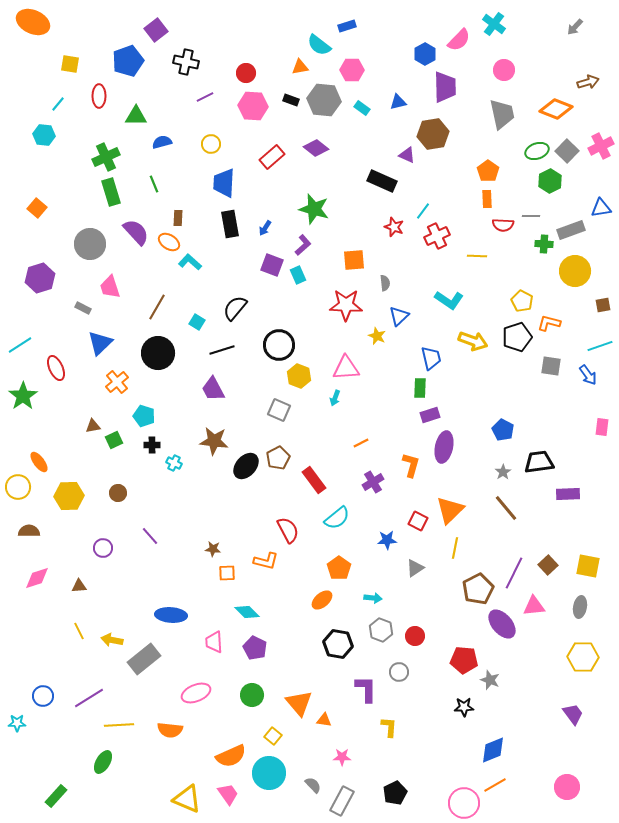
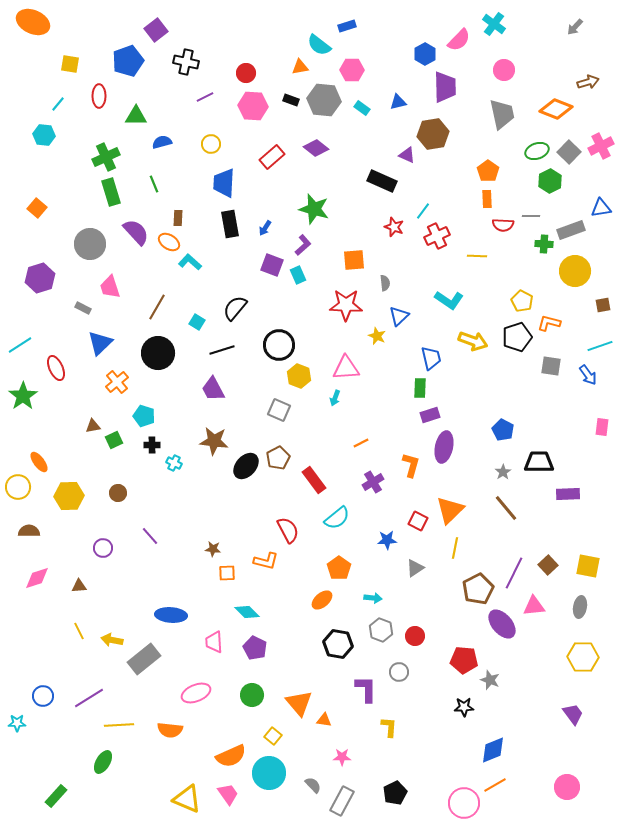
gray square at (567, 151): moved 2 px right, 1 px down
black trapezoid at (539, 462): rotated 8 degrees clockwise
